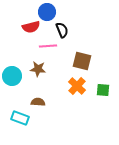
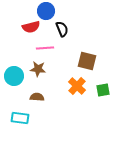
blue circle: moved 1 px left, 1 px up
black semicircle: moved 1 px up
pink line: moved 3 px left, 2 px down
brown square: moved 5 px right
cyan circle: moved 2 px right
green square: rotated 16 degrees counterclockwise
brown semicircle: moved 1 px left, 5 px up
cyan rectangle: rotated 12 degrees counterclockwise
